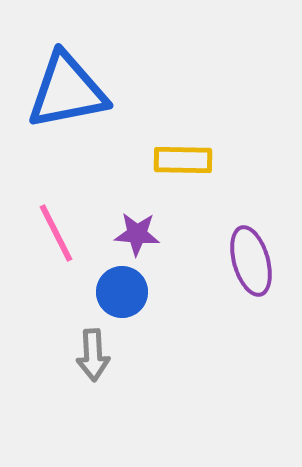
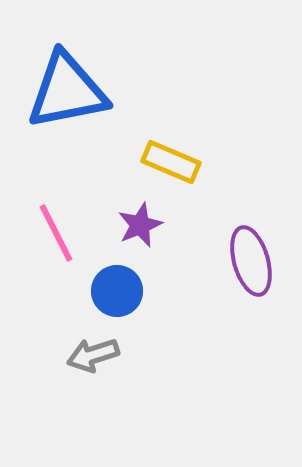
yellow rectangle: moved 12 px left, 2 px down; rotated 22 degrees clockwise
purple star: moved 3 px right, 9 px up; rotated 27 degrees counterclockwise
blue circle: moved 5 px left, 1 px up
gray arrow: rotated 75 degrees clockwise
